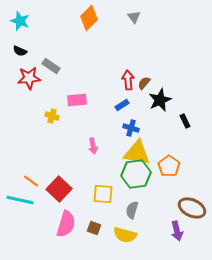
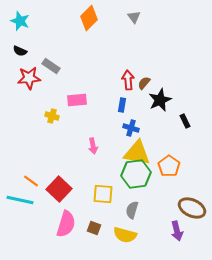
blue rectangle: rotated 48 degrees counterclockwise
